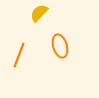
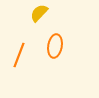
orange ellipse: moved 5 px left; rotated 25 degrees clockwise
